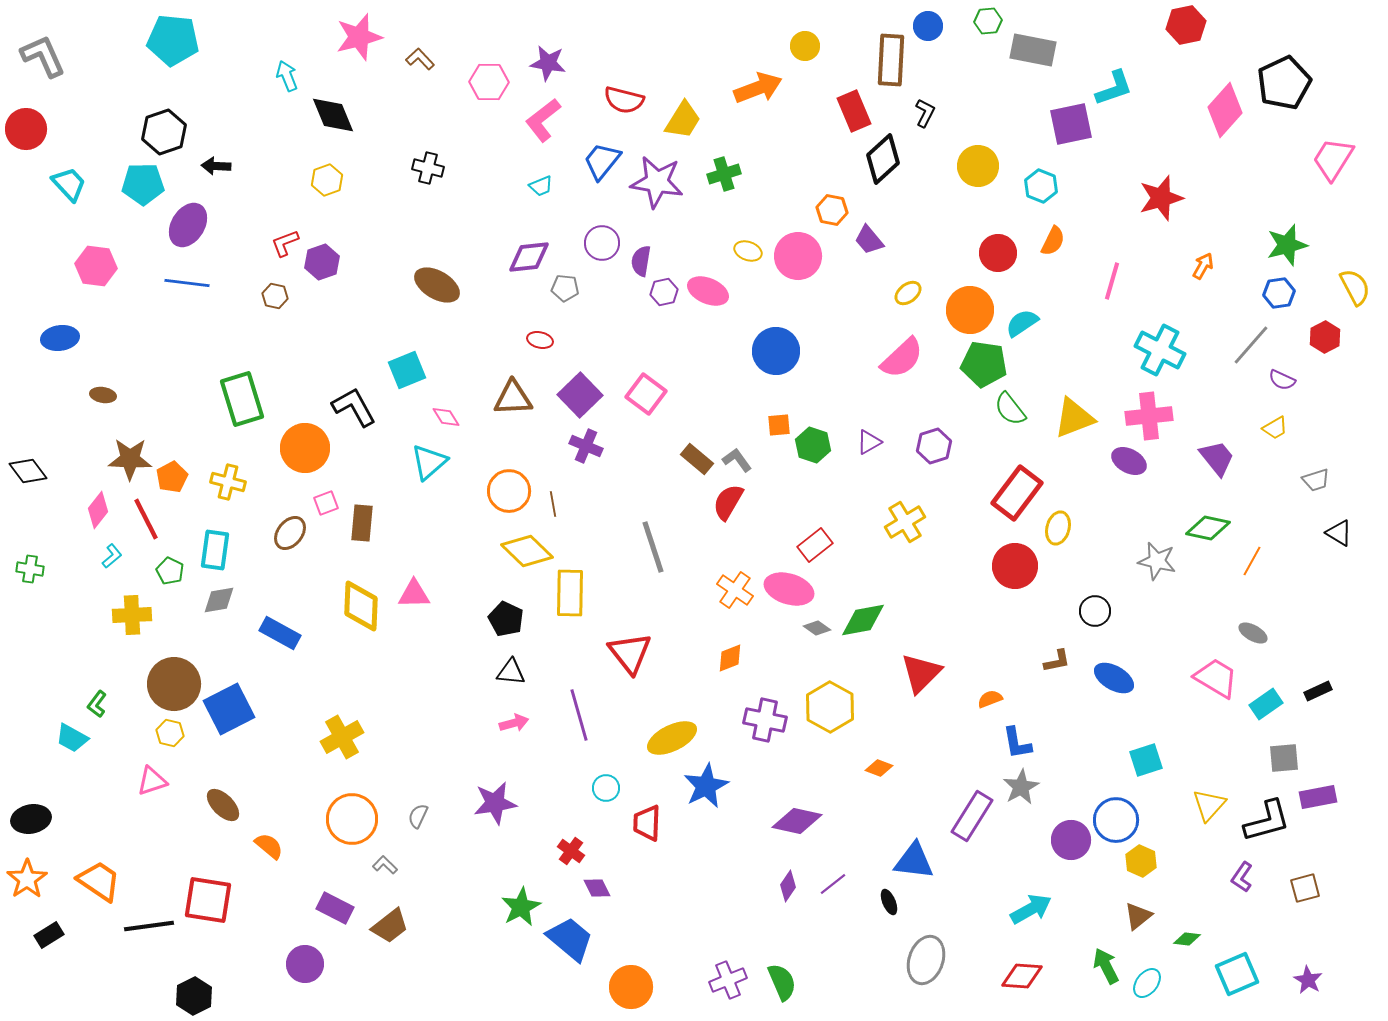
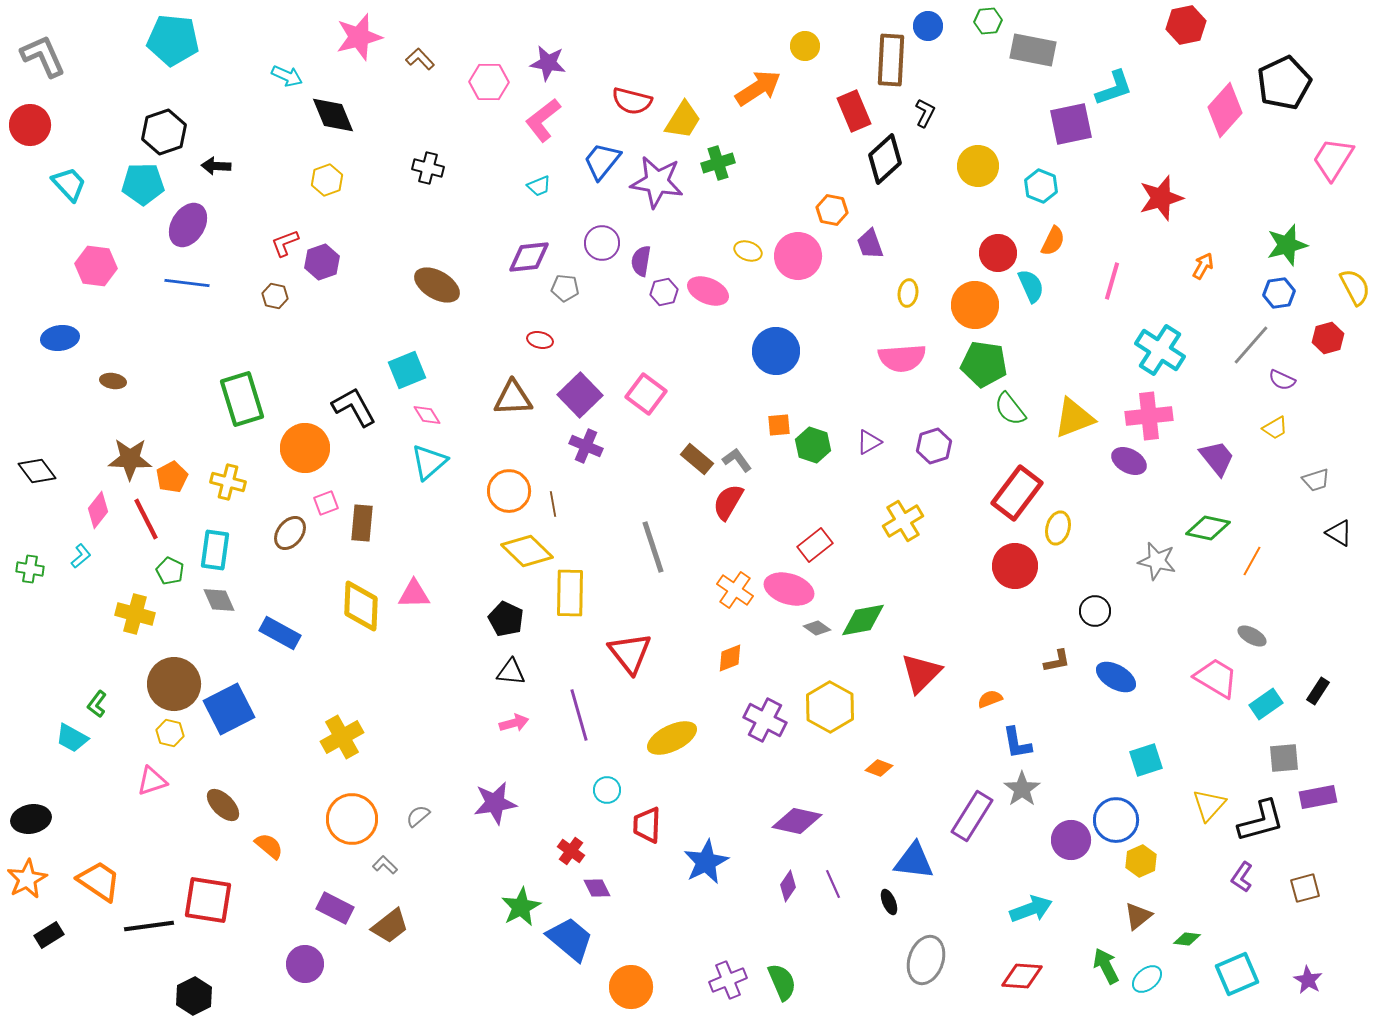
cyan arrow at (287, 76): rotated 136 degrees clockwise
orange arrow at (758, 88): rotated 12 degrees counterclockwise
red semicircle at (624, 100): moved 8 px right, 1 px down
red circle at (26, 129): moved 4 px right, 4 px up
black diamond at (883, 159): moved 2 px right
green cross at (724, 174): moved 6 px left, 11 px up
cyan trapezoid at (541, 186): moved 2 px left
purple trapezoid at (869, 240): moved 1 px right, 4 px down; rotated 20 degrees clockwise
yellow ellipse at (908, 293): rotated 44 degrees counterclockwise
orange circle at (970, 310): moved 5 px right, 5 px up
cyan semicircle at (1022, 323): moved 9 px right, 37 px up; rotated 100 degrees clockwise
red hexagon at (1325, 337): moved 3 px right, 1 px down; rotated 12 degrees clockwise
cyan cross at (1160, 350): rotated 6 degrees clockwise
pink semicircle at (902, 358): rotated 39 degrees clockwise
brown ellipse at (103, 395): moved 10 px right, 14 px up
pink diamond at (446, 417): moved 19 px left, 2 px up
black diamond at (28, 471): moved 9 px right
yellow cross at (905, 522): moved 2 px left, 1 px up
cyan L-shape at (112, 556): moved 31 px left
gray diamond at (219, 600): rotated 76 degrees clockwise
yellow cross at (132, 615): moved 3 px right, 1 px up; rotated 18 degrees clockwise
gray ellipse at (1253, 633): moved 1 px left, 3 px down
blue ellipse at (1114, 678): moved 2 px right, 1 px up
black rectangle at (1318, 691): rotated 32 degrees counterclockwise
purple cross at (765, 720): rotated 15 degrees clockwise
blue star at (706, 786): moved 76 px down
gray star at (1021, 787): moved 1 px right, 2 px down; rotated 6 degrees counterclockwise
cyan circle at (606, 788): moved 1 px right, 2 px down
gray semicircle at (418, 816): rotated 25 degrees clockwise
black L-shape at (1267, 821): moved 6 px left
red trapezoid at (647, 823): moved 2 px down
yellow hexagon at (1141, 861): rotated 12 degrees clockwise
orange star at (27, 879): rotated 6 degrees clockwise
purple line at (833, 884): rotated 76 degrees counterclockwise
cyan arrow at (1031, 909): rotated 9 degrees clockwise
cyan ellipse at (1147, 983): moved 4 px up; rotated 12 degrees clockwise
